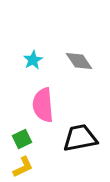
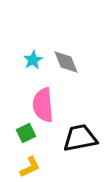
gray diamond: moved 13 px left, 1 px down; rotated 12 degrees clockwise
green square: moved 4 px right, 6 px up
yellow L-shape: moved 7 px right
